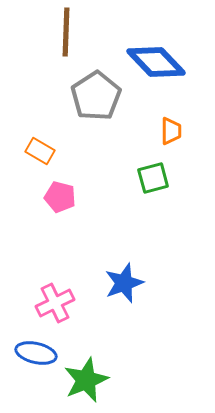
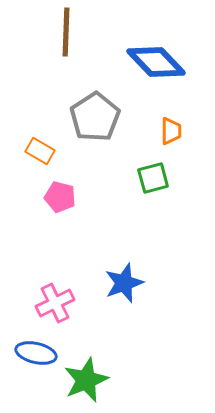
gray pentagon: moved 1 px left, 21 px down
